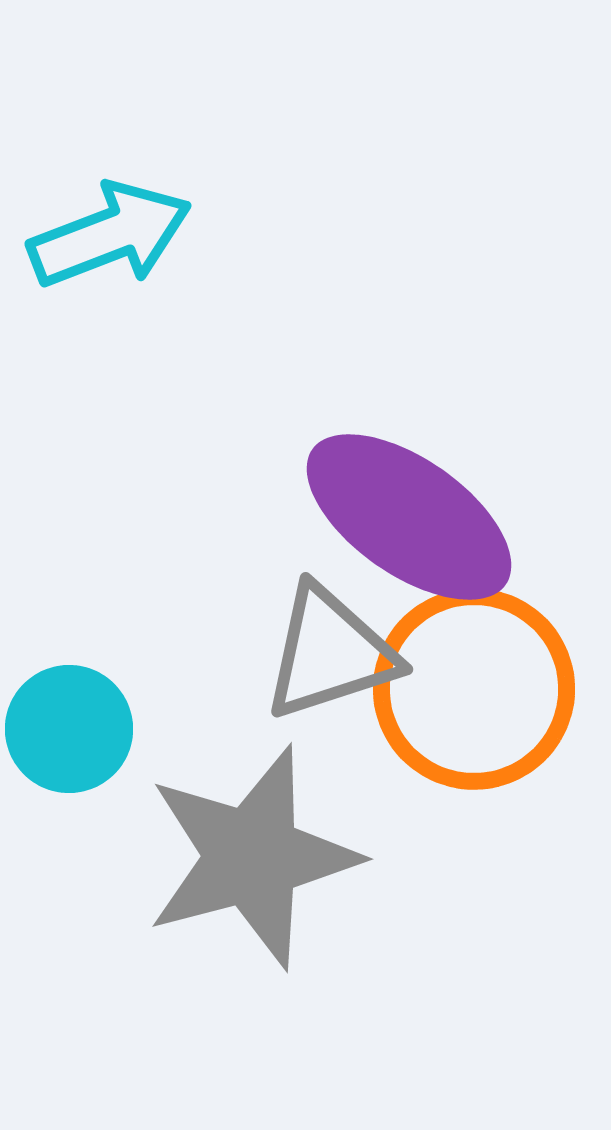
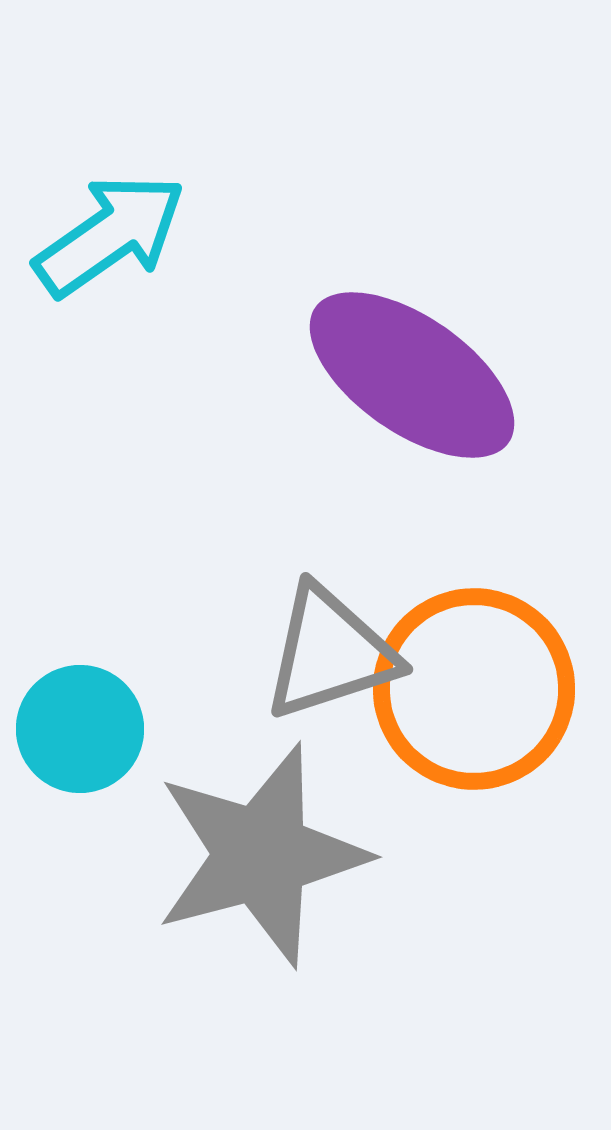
cyan arrow: rotated 14 degrees counterclockwise
purple ellipse: moved 3 px right, 142 px up
cyan circle: moved 11 px right
gray star: moved 9 px right, 2 px up
